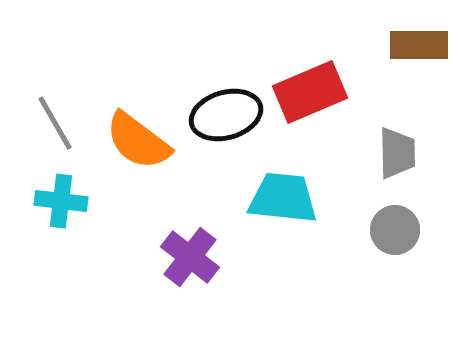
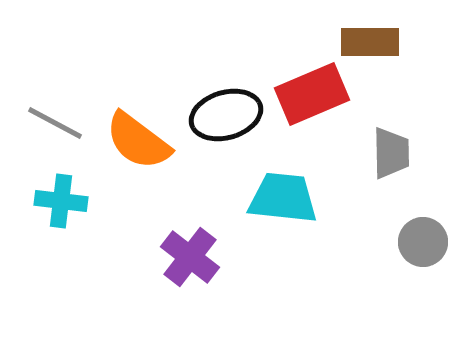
brown rectangle: moved 49 px left, 3 px up
red rectangle: moved 2 px right, 2 px down
gray line: rotated 32 degrees counterclockwise
gray trapezoid: moved 6 px left
gray circle: moved 28 px right, 12 px down
